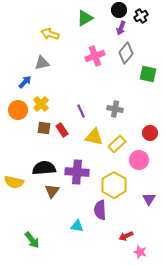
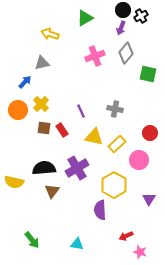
black circle: moved 4 px right
purple cross: moved 4 px up; rotated 35 degrees counterclockwise
cyan triangle: moved 18 px down
